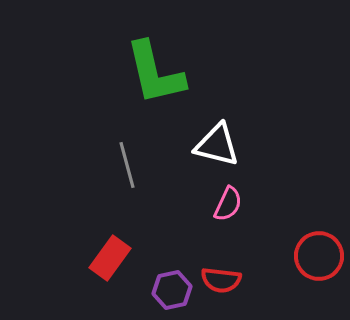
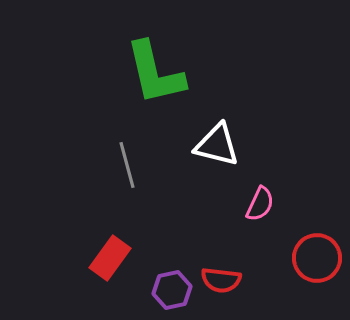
pink semicircle: moved 32 px right
red circle: moved 2 px left, 2 px down
